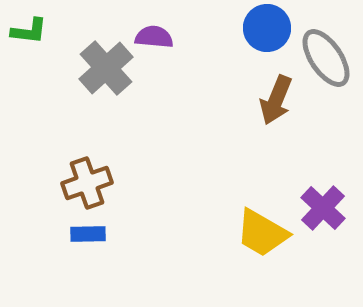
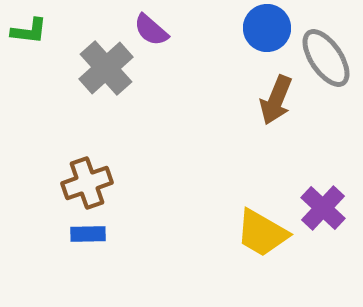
purple semicircle: moved 3 px left, 7 px up; rotated 144 degrees counterclockwise
